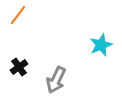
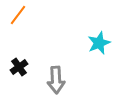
cyan star: moved 2 px left, 2 px up
gray arrow: rotated 28 degrees counterclockwise
